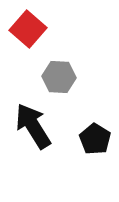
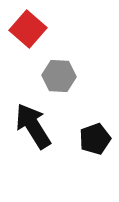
gray hexagon: moved 1 px up
black pentagon: rotated 20 degrees clockwise
